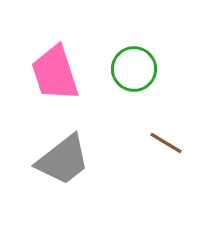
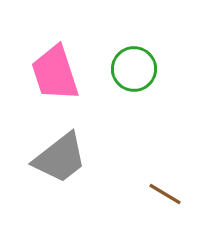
brown line: moved 1 px left, 51 px down
gray trapezoid: moved 3 px left, 2 px up
